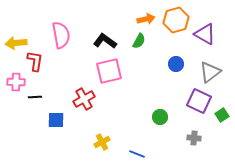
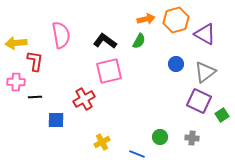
gray triangle: moved 5 px left
green circle: moved 20 px down
gray cross: moved 2 px left
